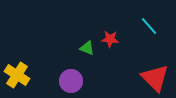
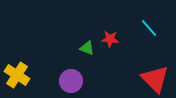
cyan line: moved 2 px down
red triangle: moved 1 px down
